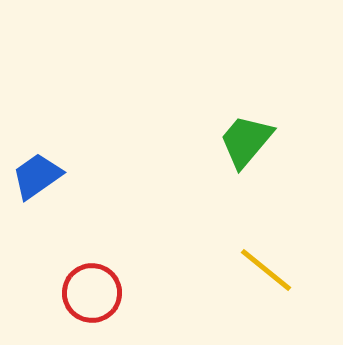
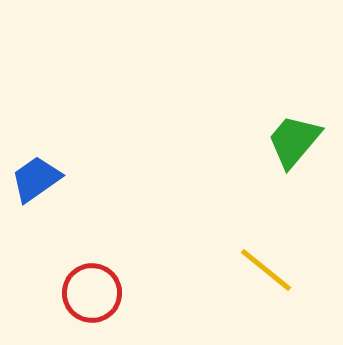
green trapezoid: moved 48 px right
blue trapezoid: moved 1 px left, 3 px down
